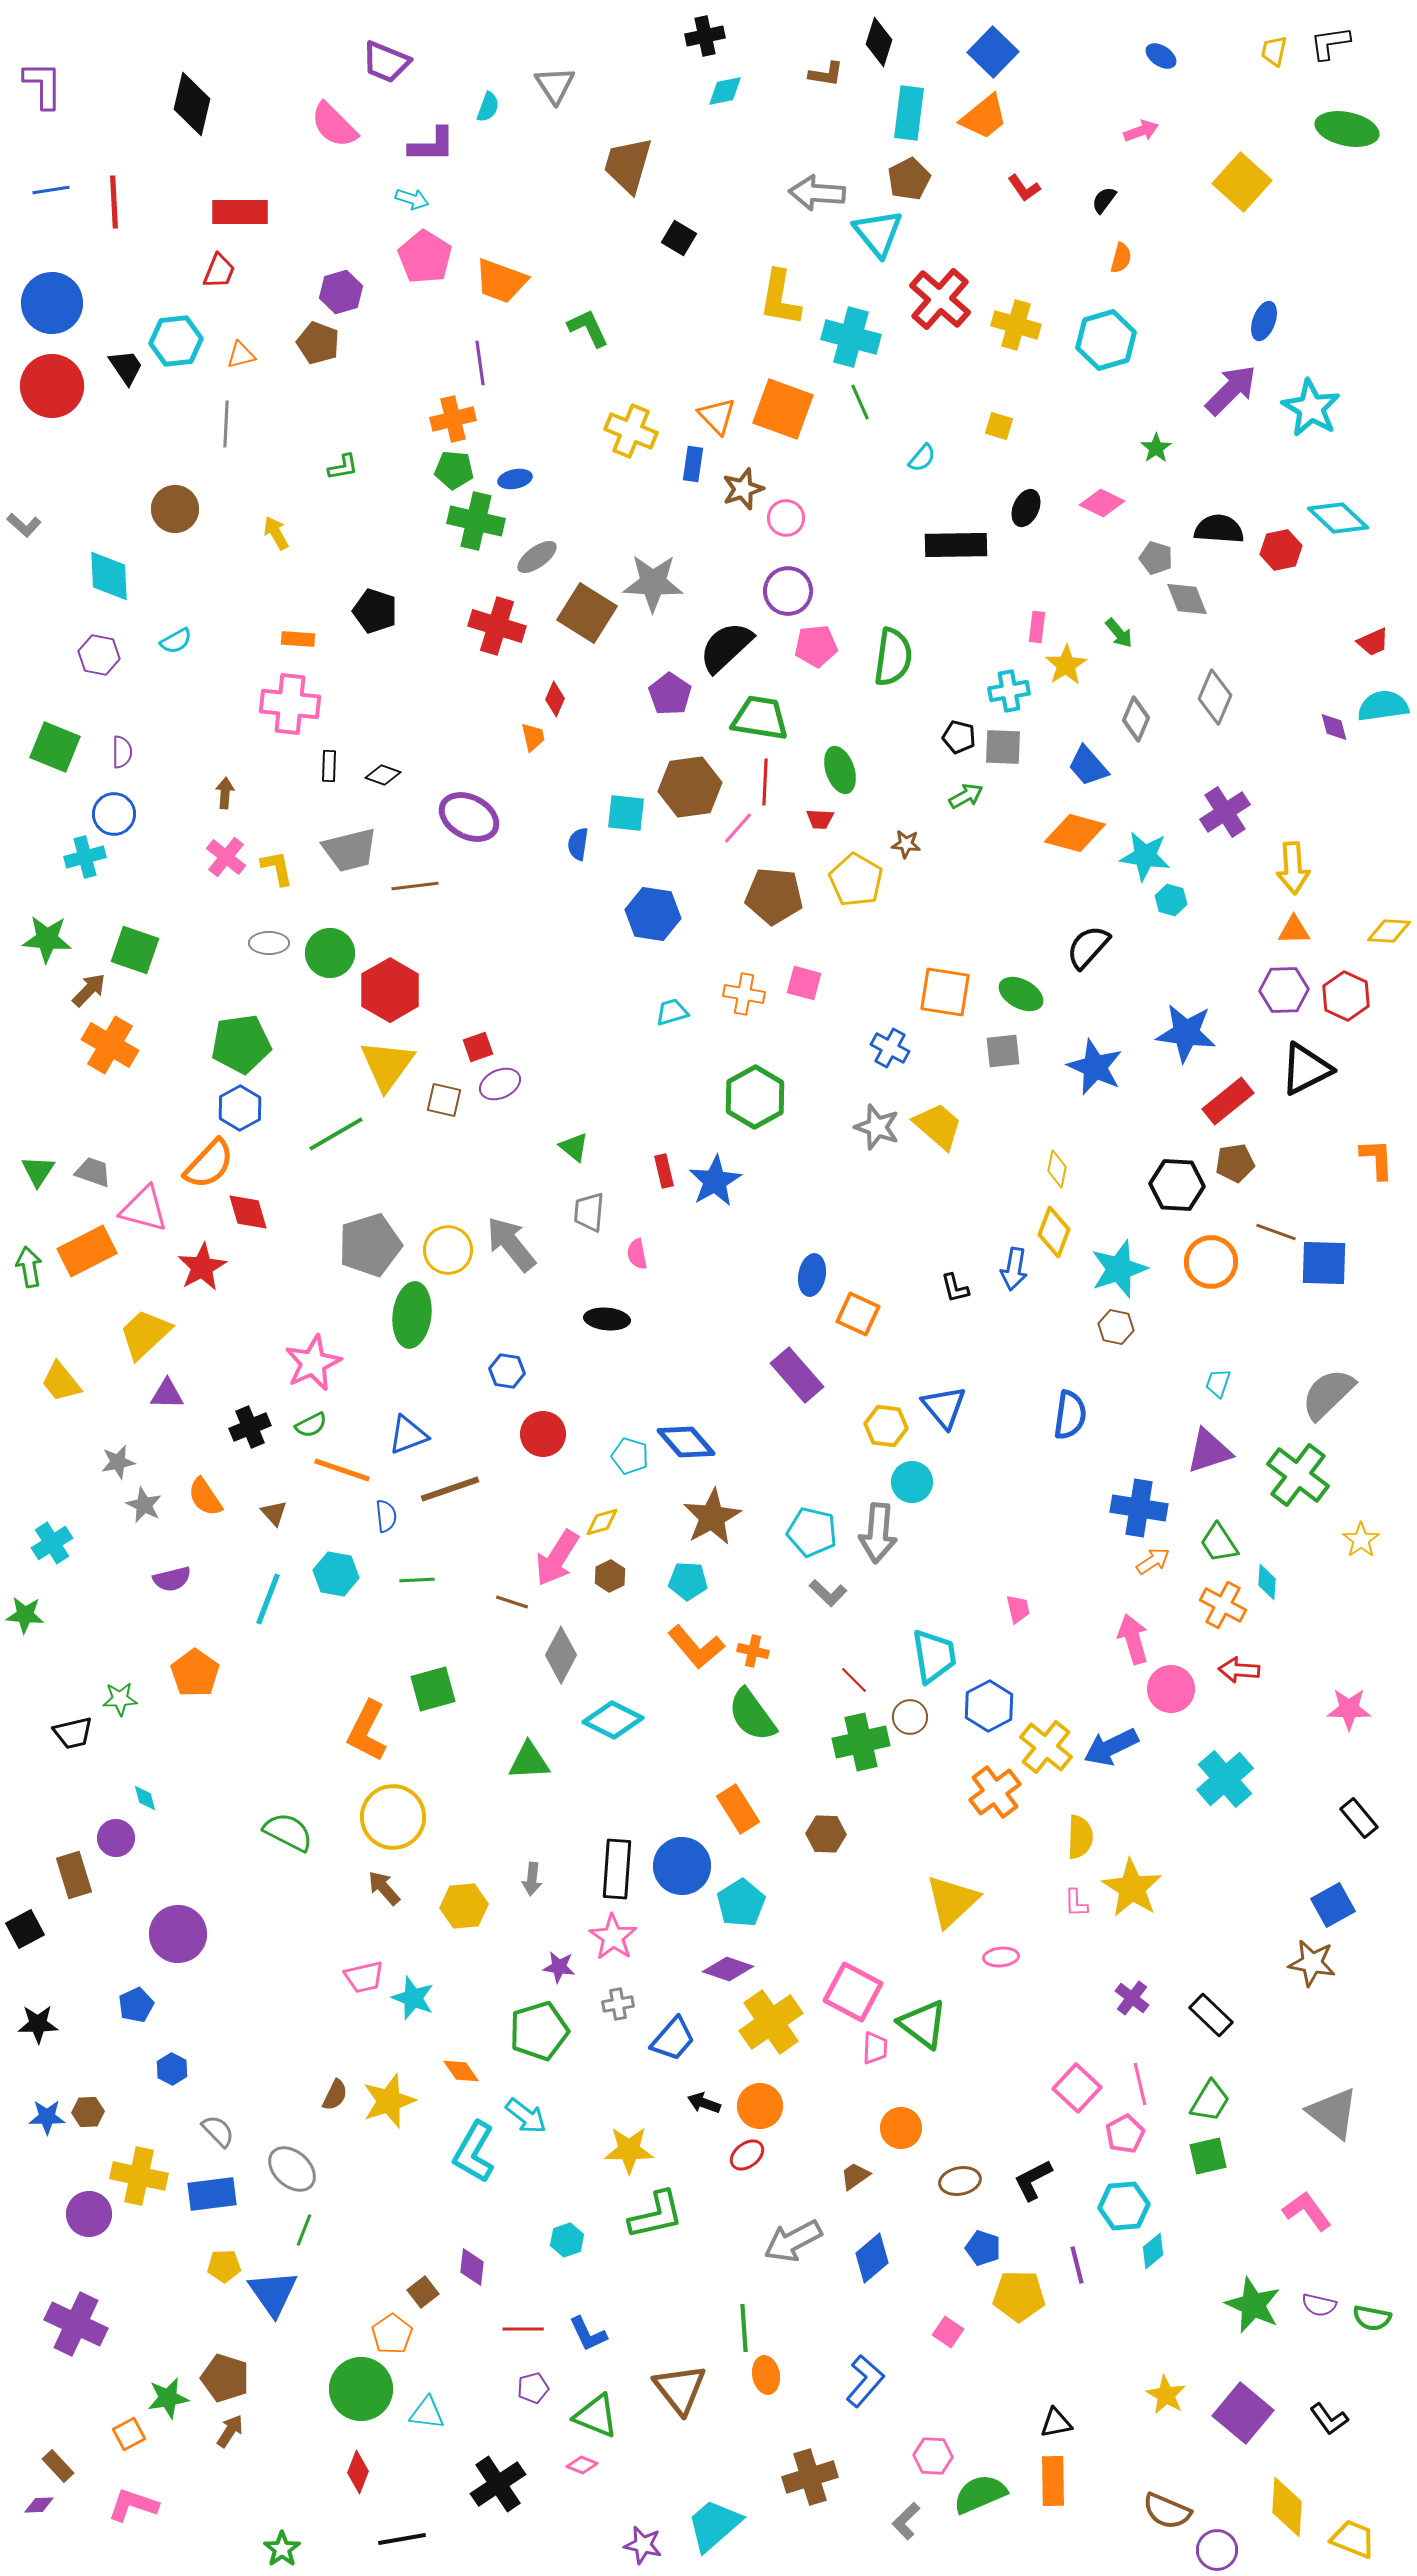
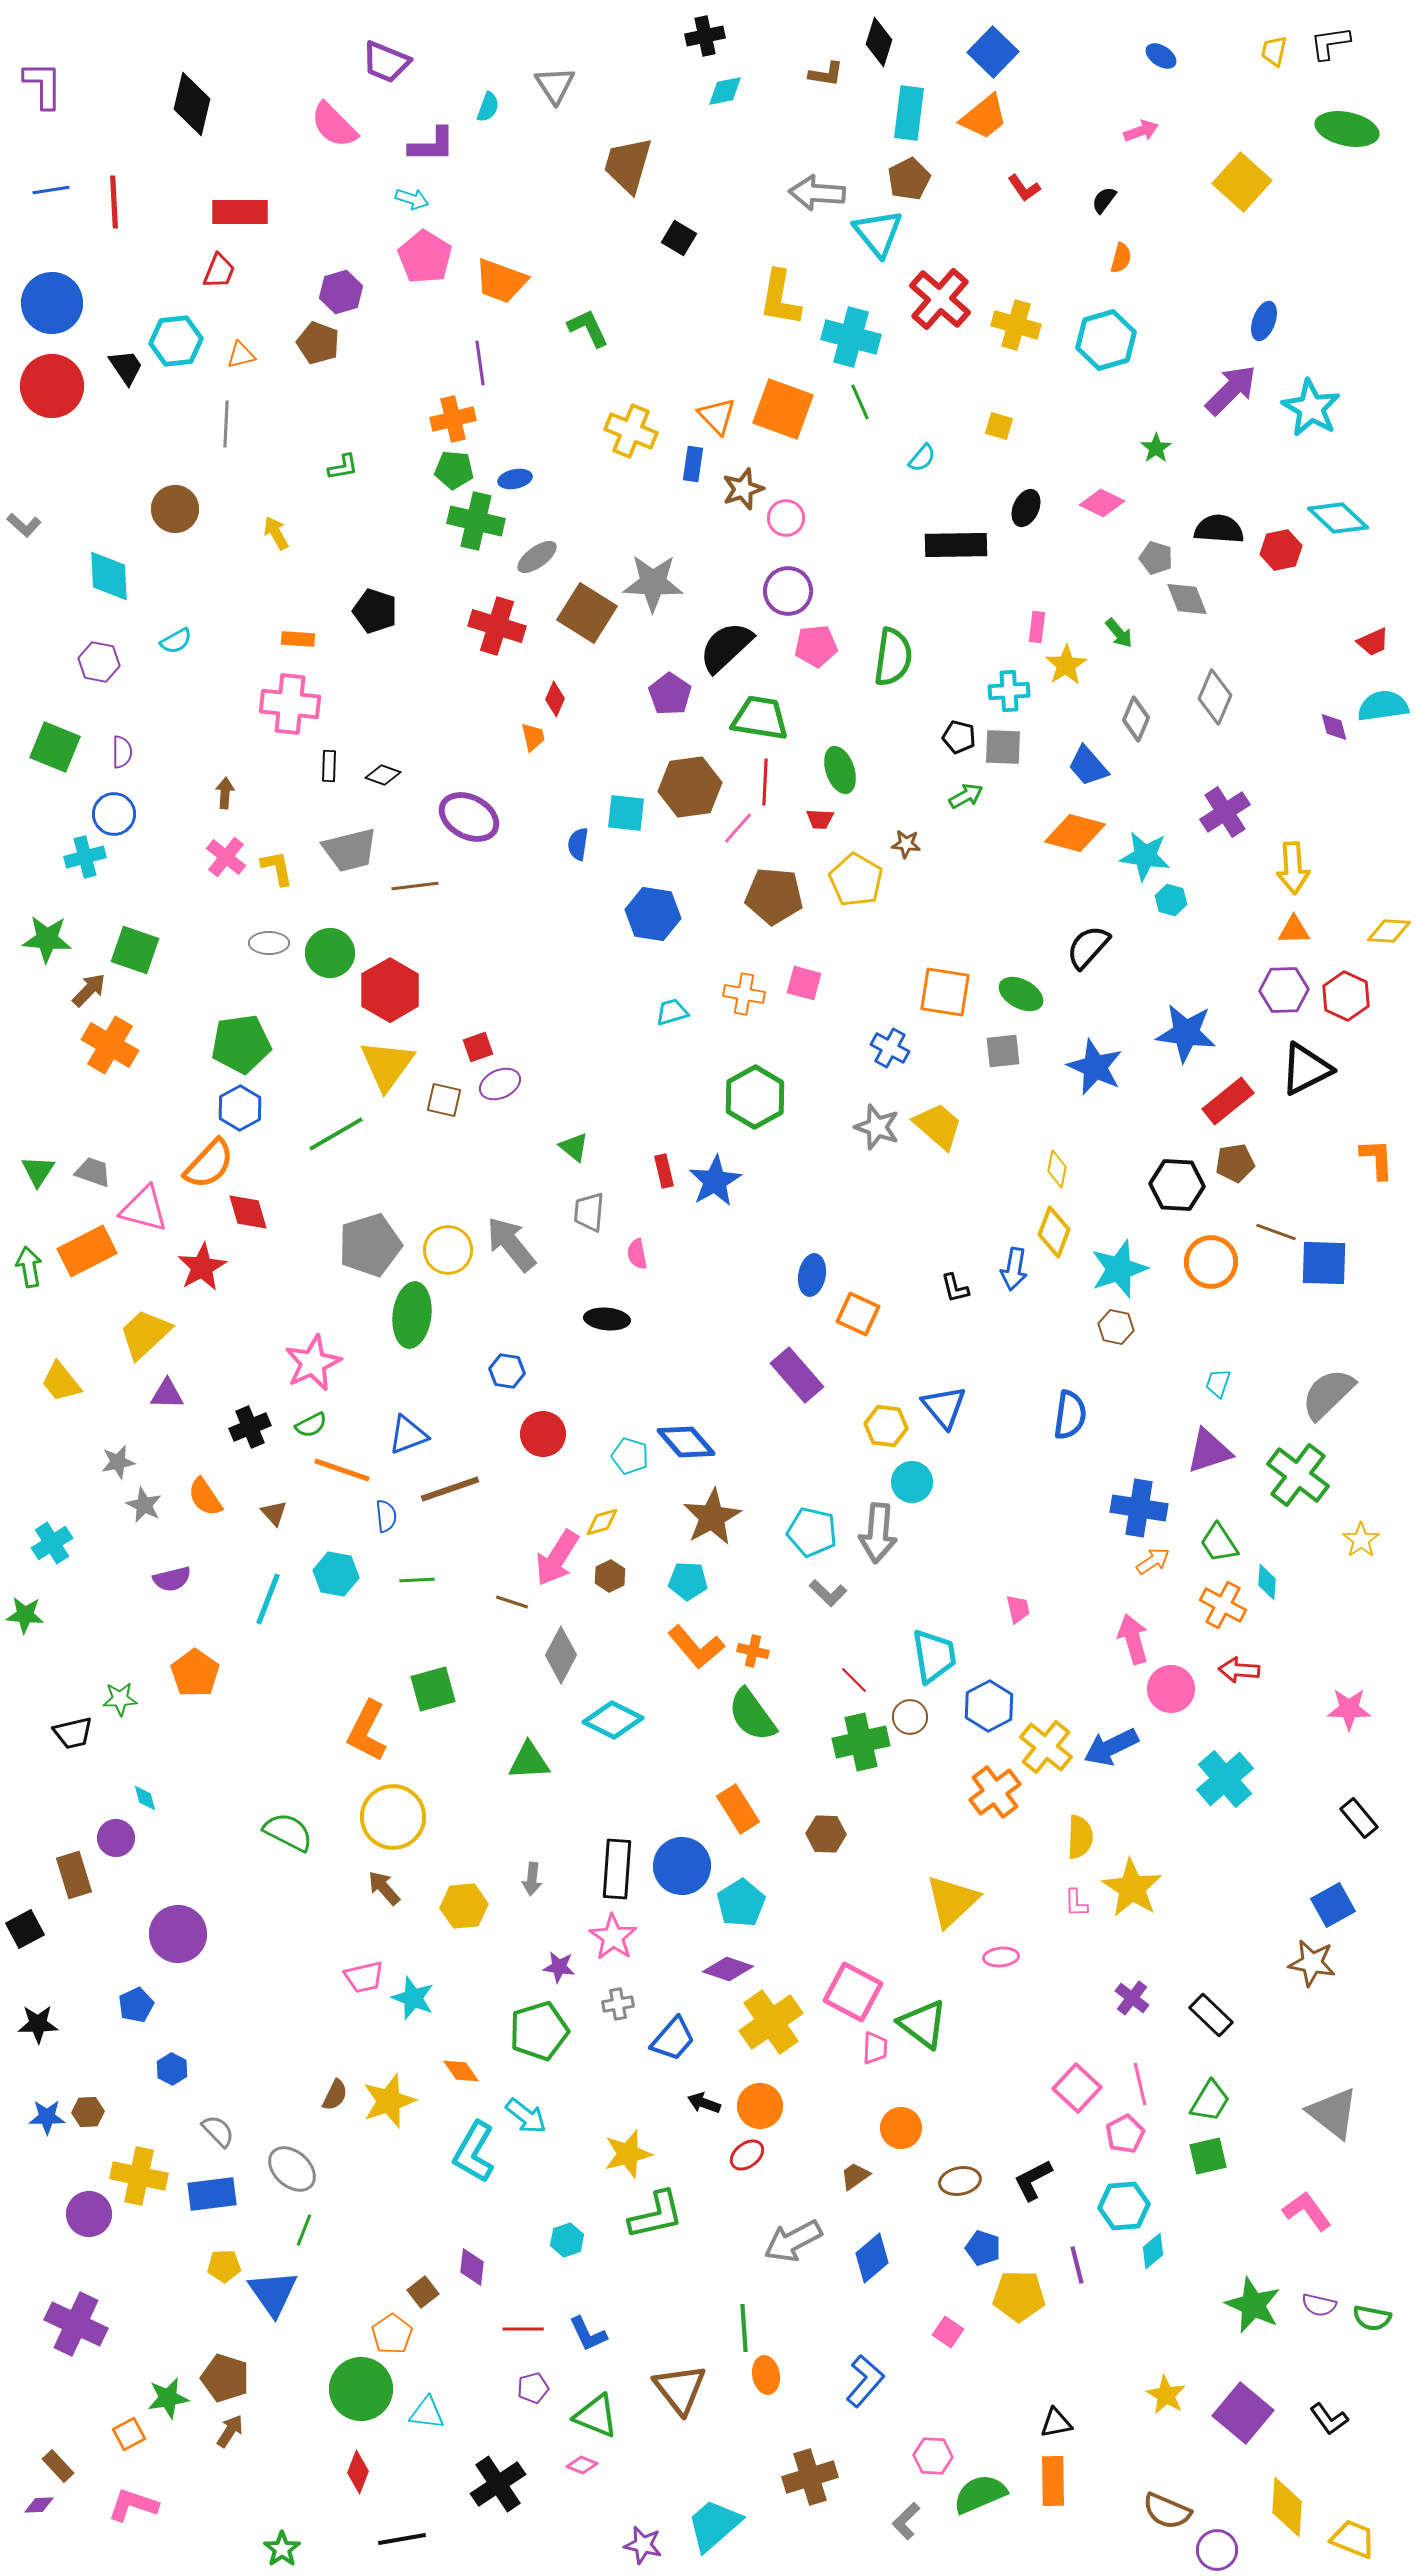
purple hexagon at (99, 655): moved 7 px down
cyan cross at (1009, 691): rotated 6 degrees clockwise
yellow star at (629, 2150): moved 1 px left, 4 px down; rotated 15 degrees counterclockwise
